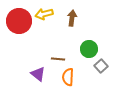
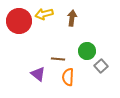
green circle: moved 2 px left, 2 px down
